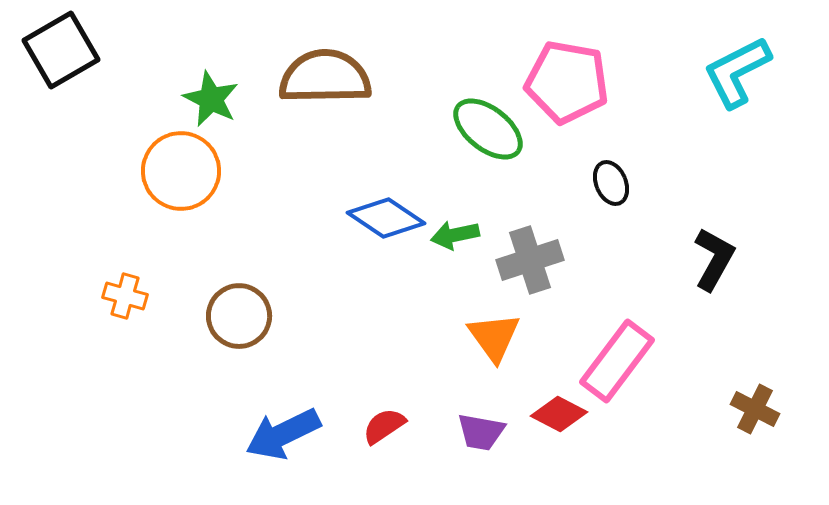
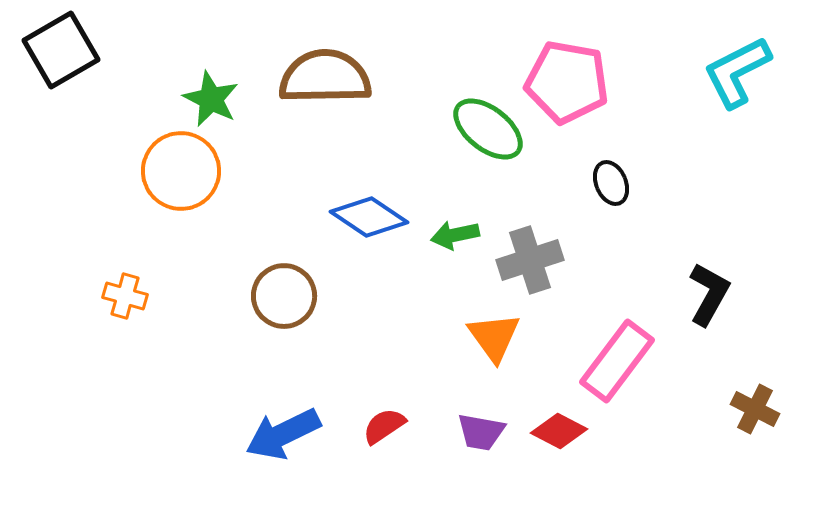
blue diamond: moved 17 px left, 1 px up
black L-shape: moved 5 px left, 35 px down
brown circle: moved 45 px right, 20 px up
red diamond: moved 17 px down
